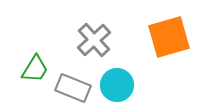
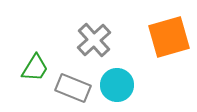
green trapezoid: moved 1 px up
